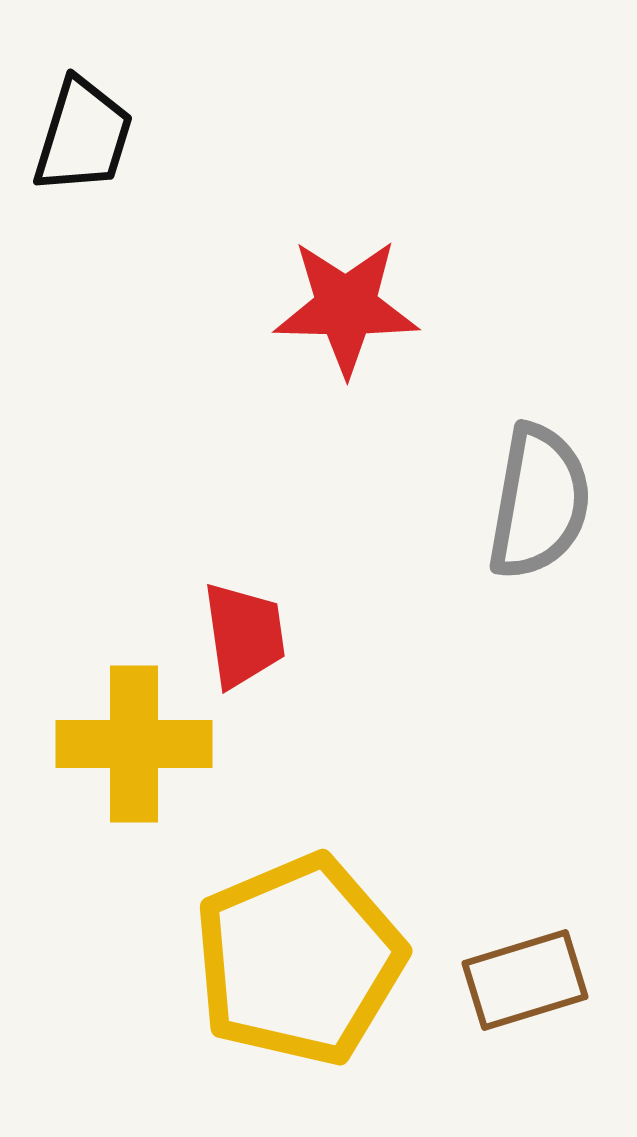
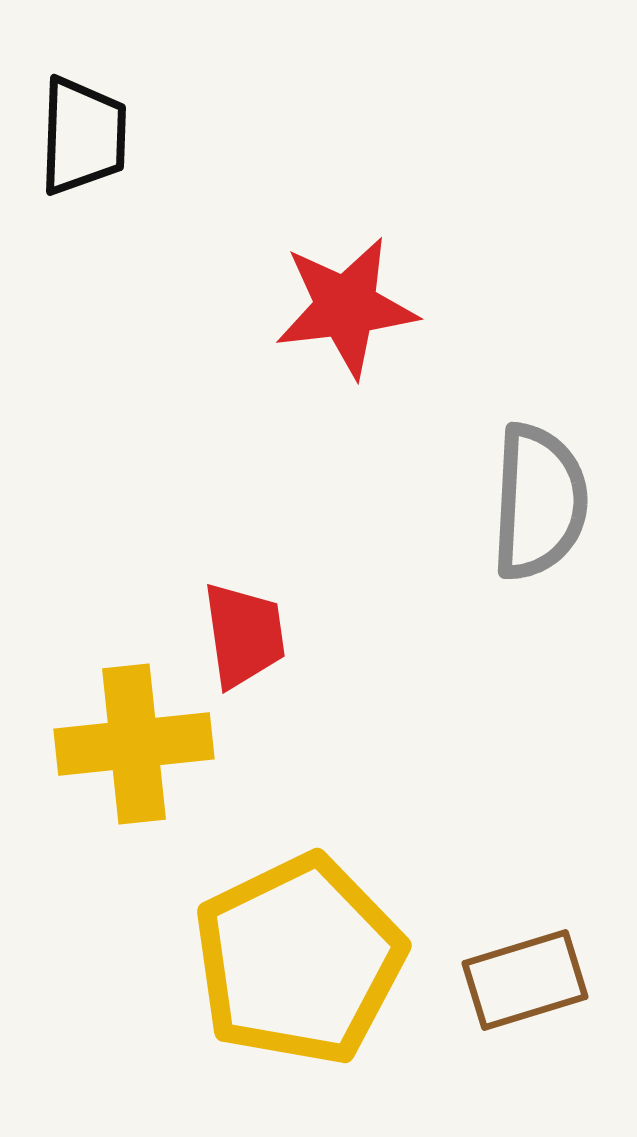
black trapezoid: rotated 15 degrees counterclockwise
red star: rotated 8 degrees counterclockwise
gray semicircle: rotated 7 degrees counterclockwise
yellow cross: rotated 6 degrees counterclockwise
yellow pentagon: rotated 3 degrees counterclockwise
